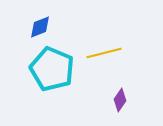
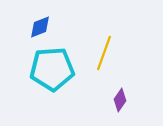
yellow line: rotated 56 degrees counterclockwise
cyan pentagon: rotated 27 degrees counterclockwise
